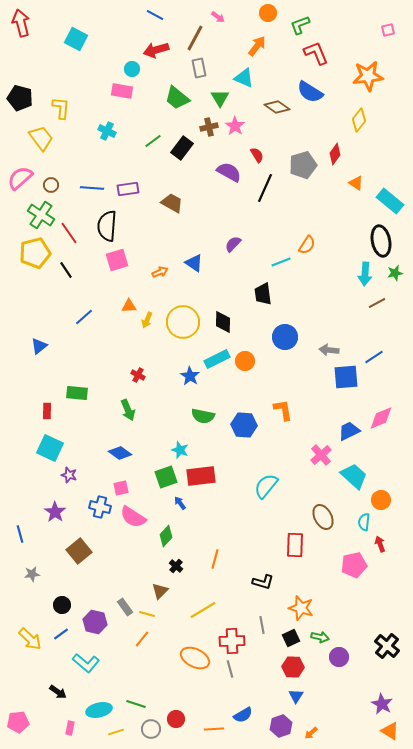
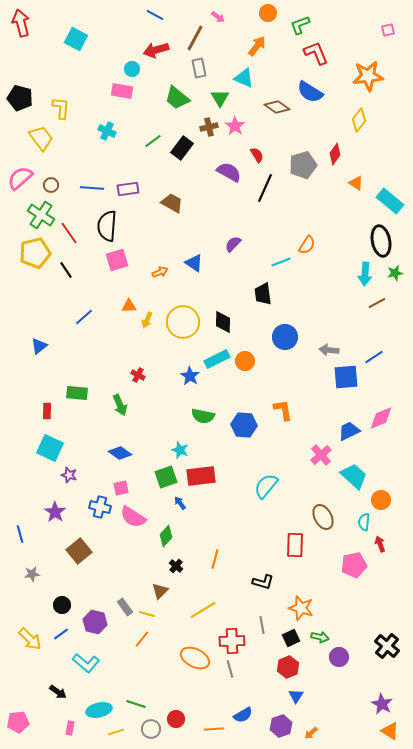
green arrow at (128, 410): moved 8 px left, 5 px up
red hexagon at (293, 667): moved 5 px left; rotated 25 degrees counterclockwise
